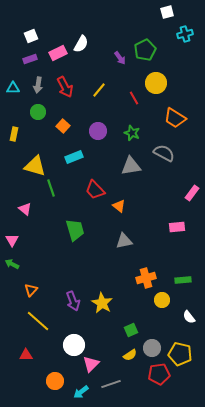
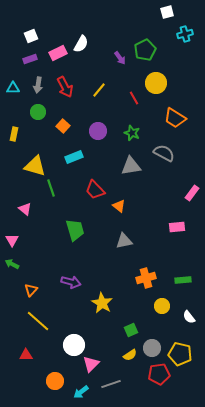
yellow circle at (162, 300): moved 6 px down
purple arrow at (73, 301): moved 2 px left, 19 px up; rotated 54 degrees counterclockwise
